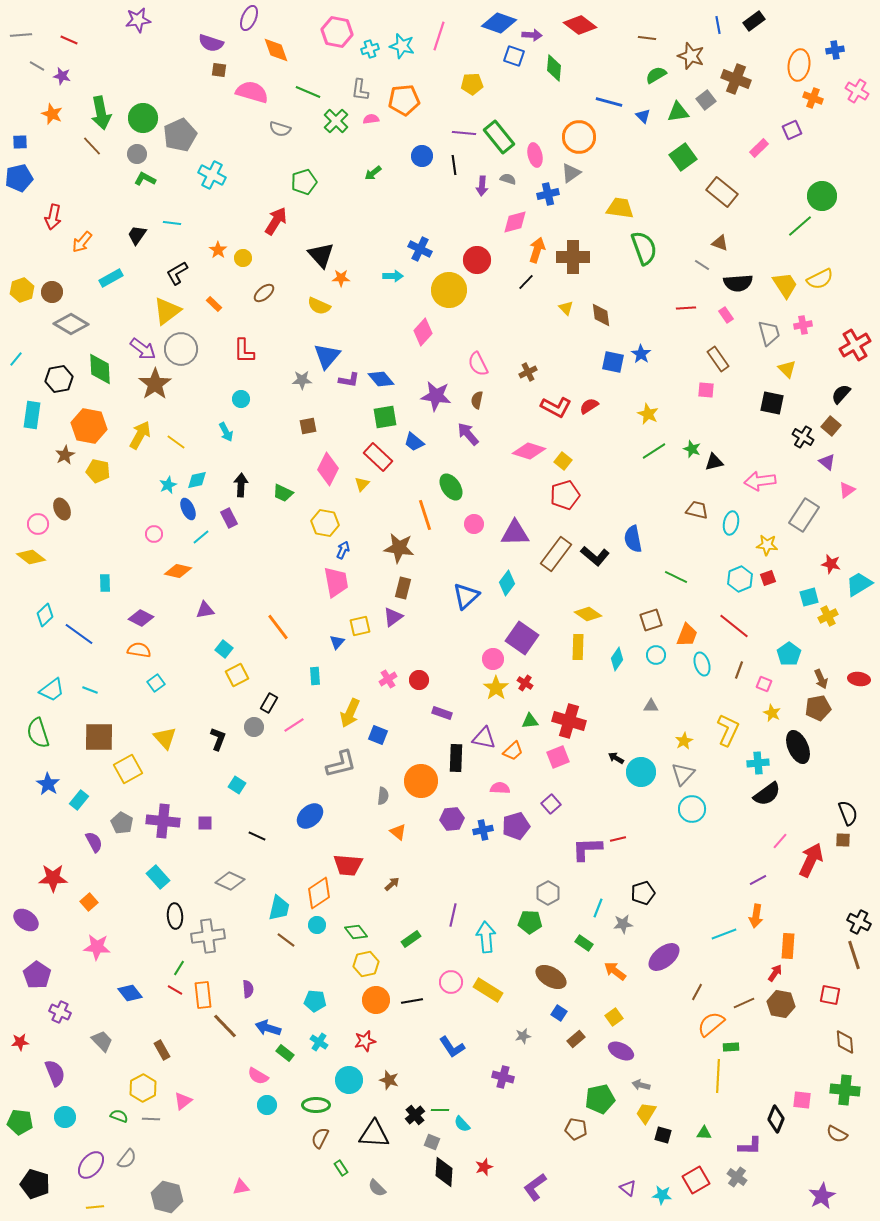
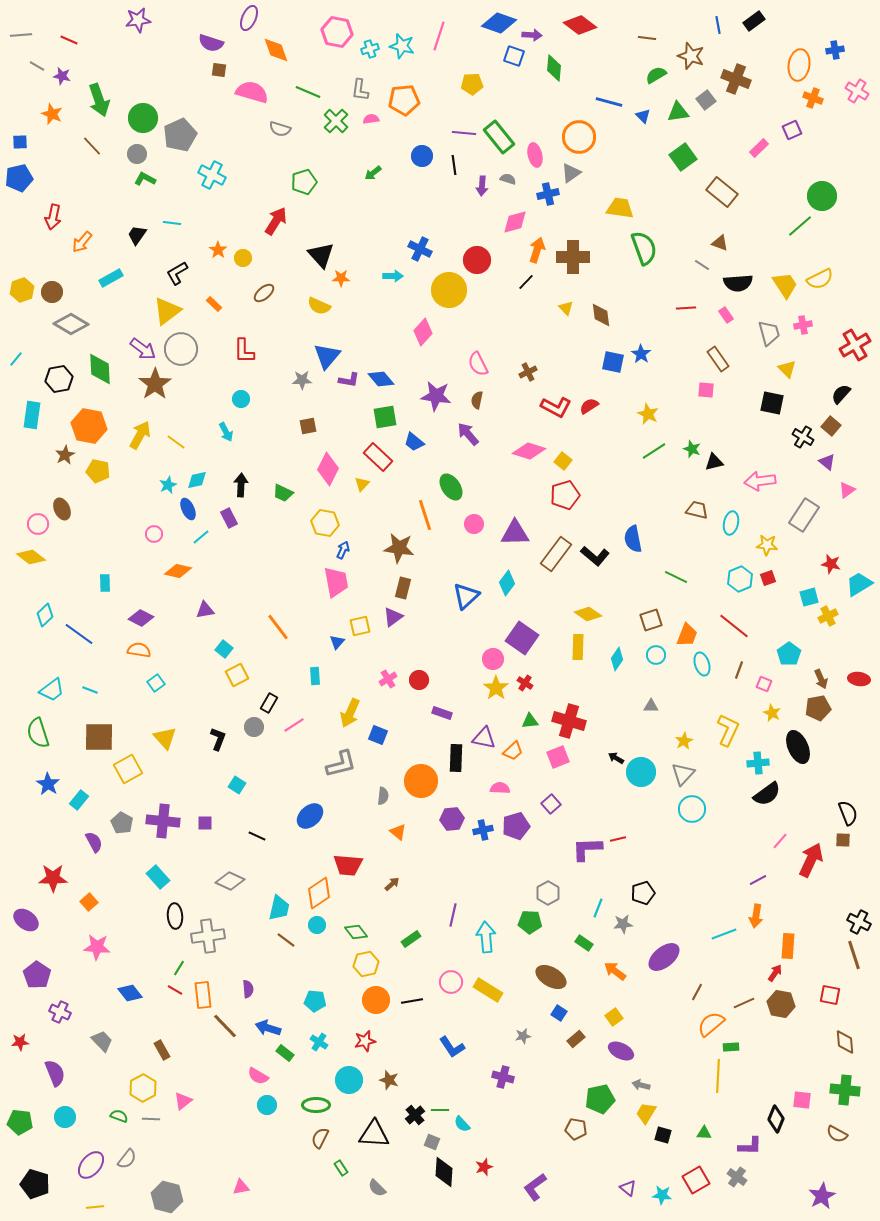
green arrow at (101, 113): moved 2 px left, 13 px up; rotated 8 degrees counterclockwise
